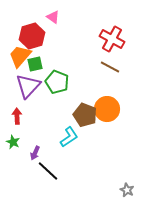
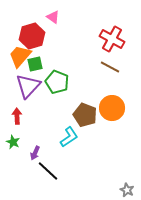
orange circle: moved 5 px right, 1 px up
